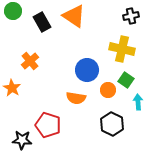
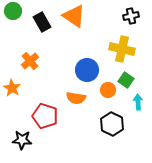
red pentagon: moved 3 px left, 9 px up
